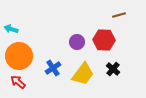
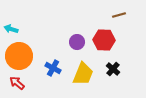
blue cross: rotated 28 degrees counterclockwise
yellow trapezoid: rotated 15 degrees counterclockwise
red arrow: moved 1 px left, 1 px down
